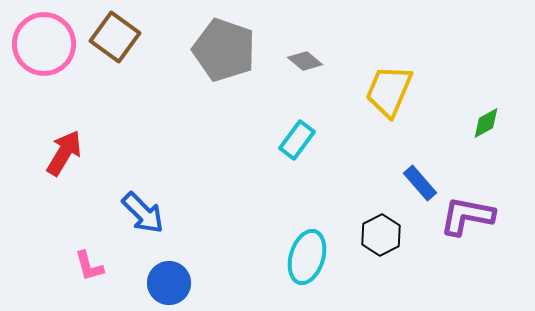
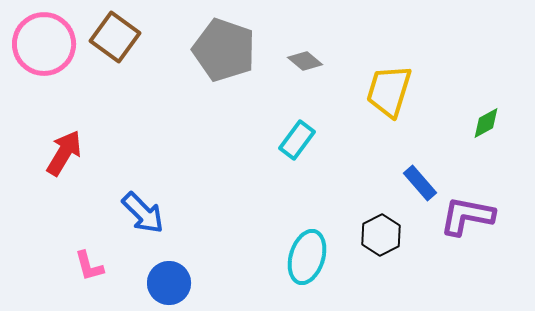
yellow trapezoid: rotated 6 degrees counterclockwise
